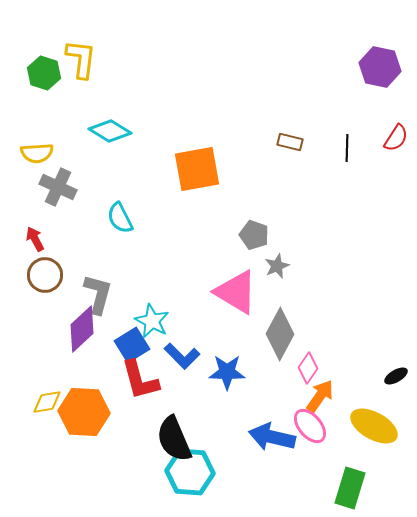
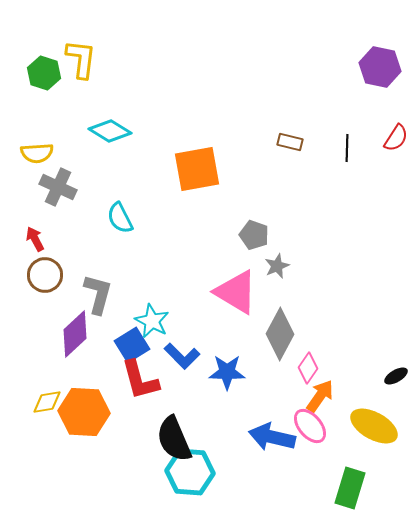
purple diamond: moved 7 px left, 5 px down
